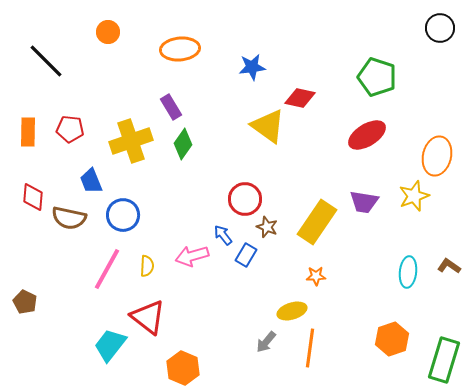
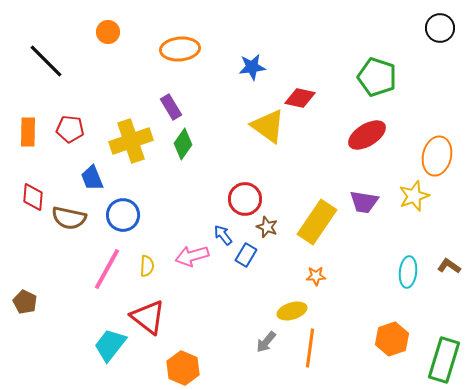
blue trapezoid at (91, 181): moved 1 px right, 3 px up
